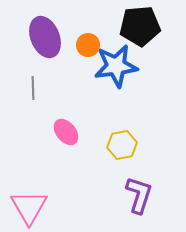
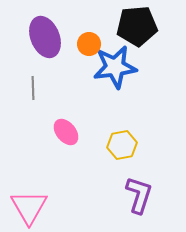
black pentagon: moved 3 px left
orange circle: moved 1 px right, 1 px up
blue star: moved 1 px left, 1 px down
